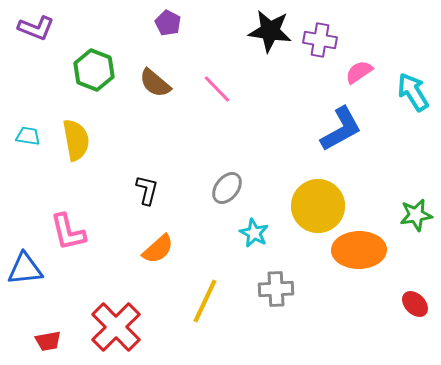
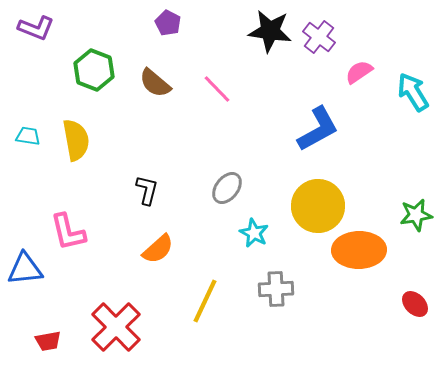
purple cross: moved 1 px left, 3 px up; rotated 28 degrees clockwise
blue L-shape: moved 23 px left
